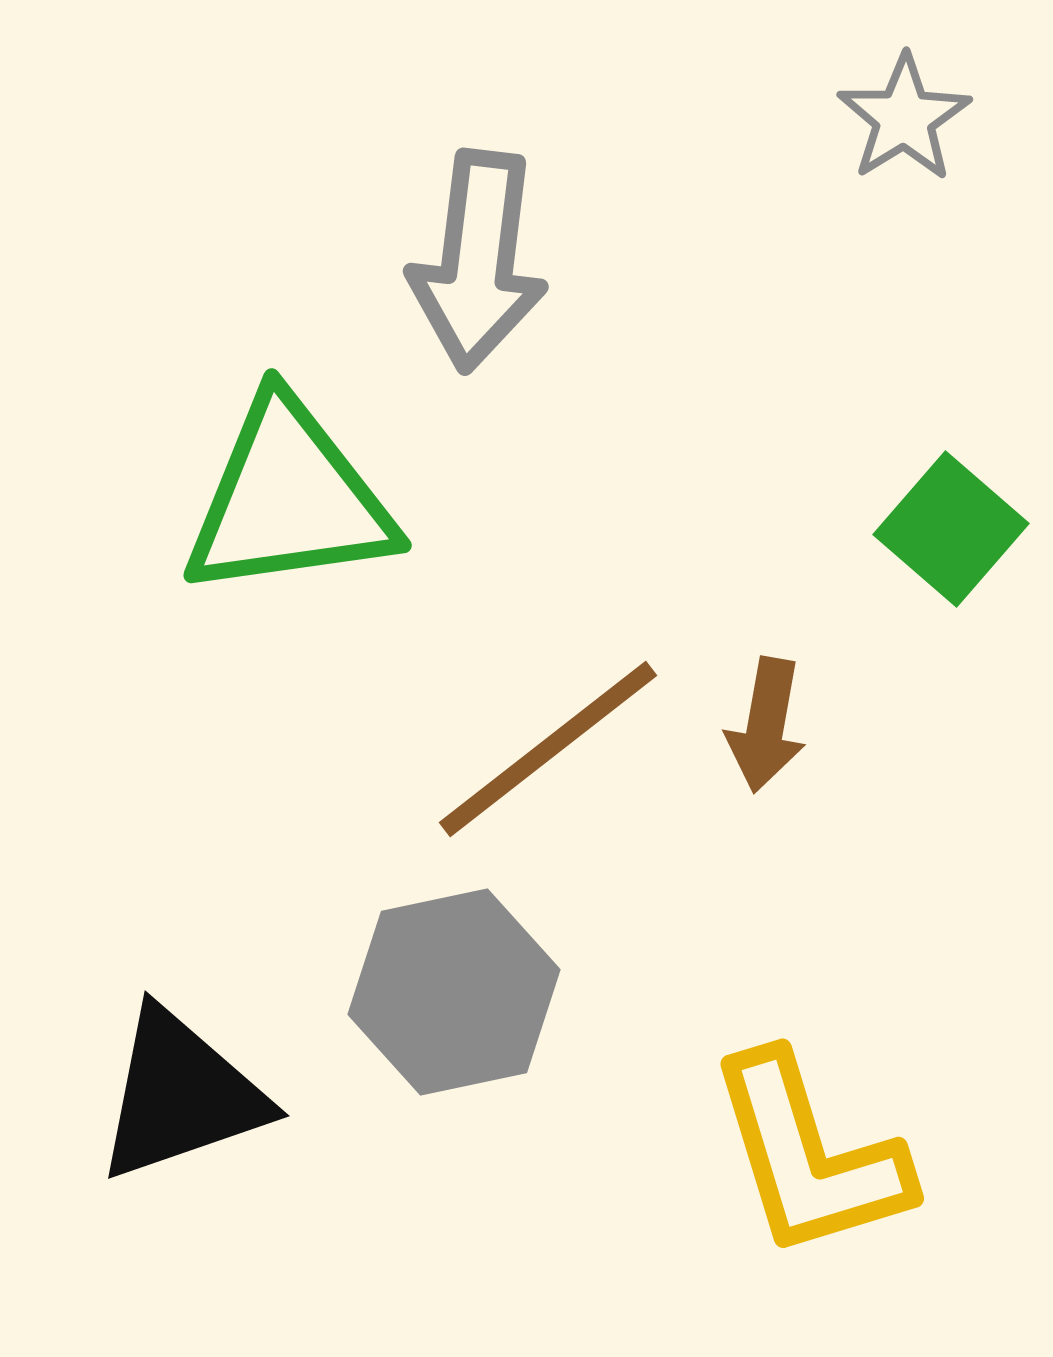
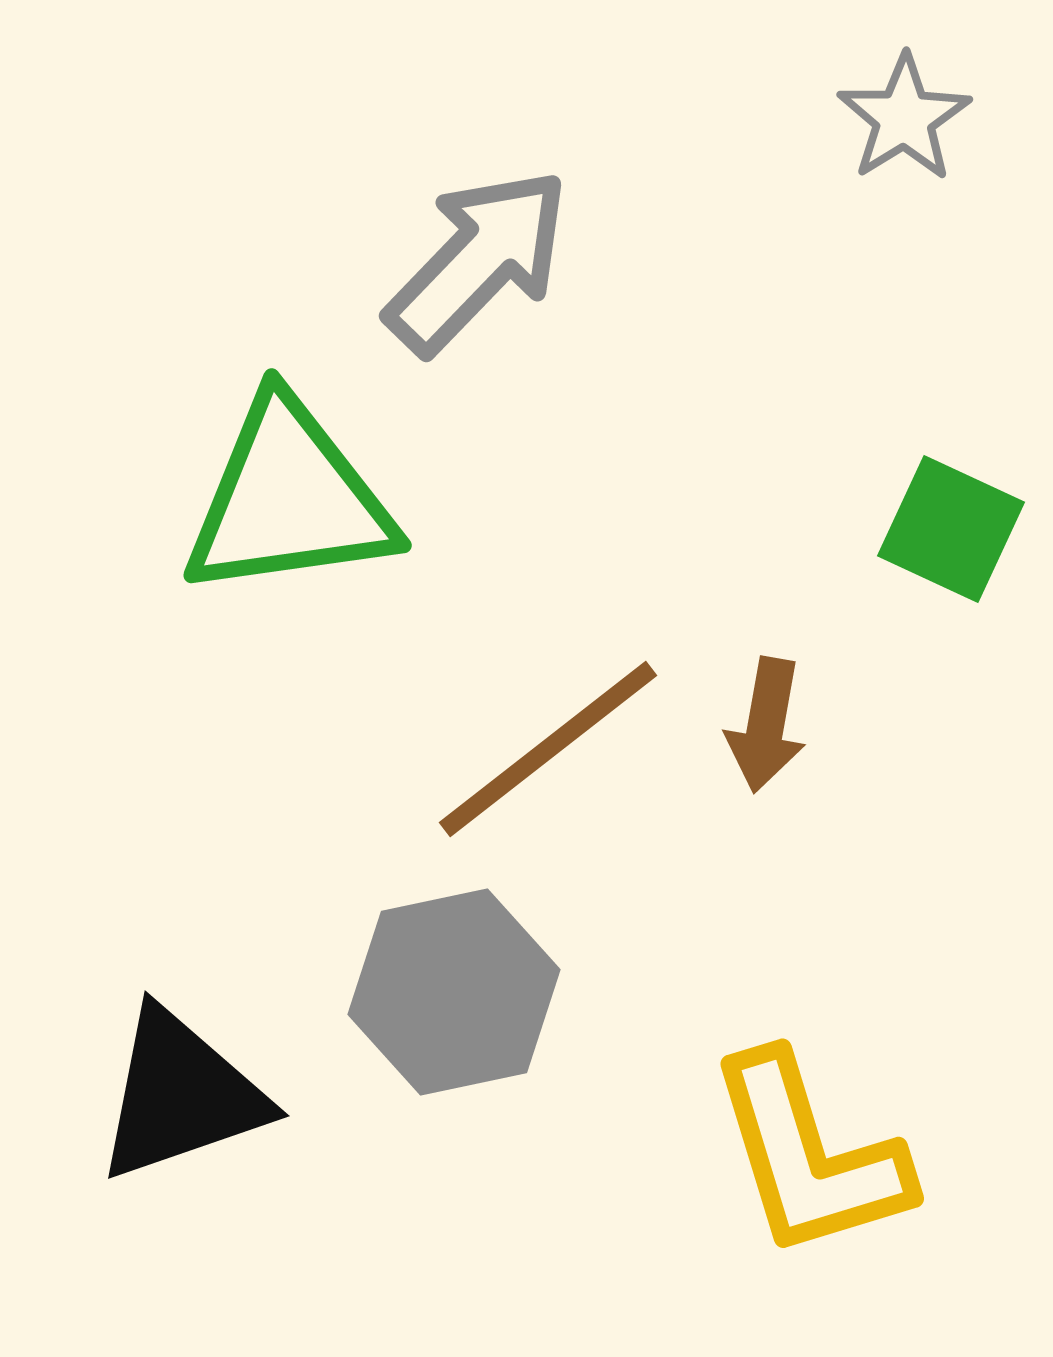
gray arrow: rotated 143 degrees counterclockwise
green square: rotated 16 degrees counterclockwise
